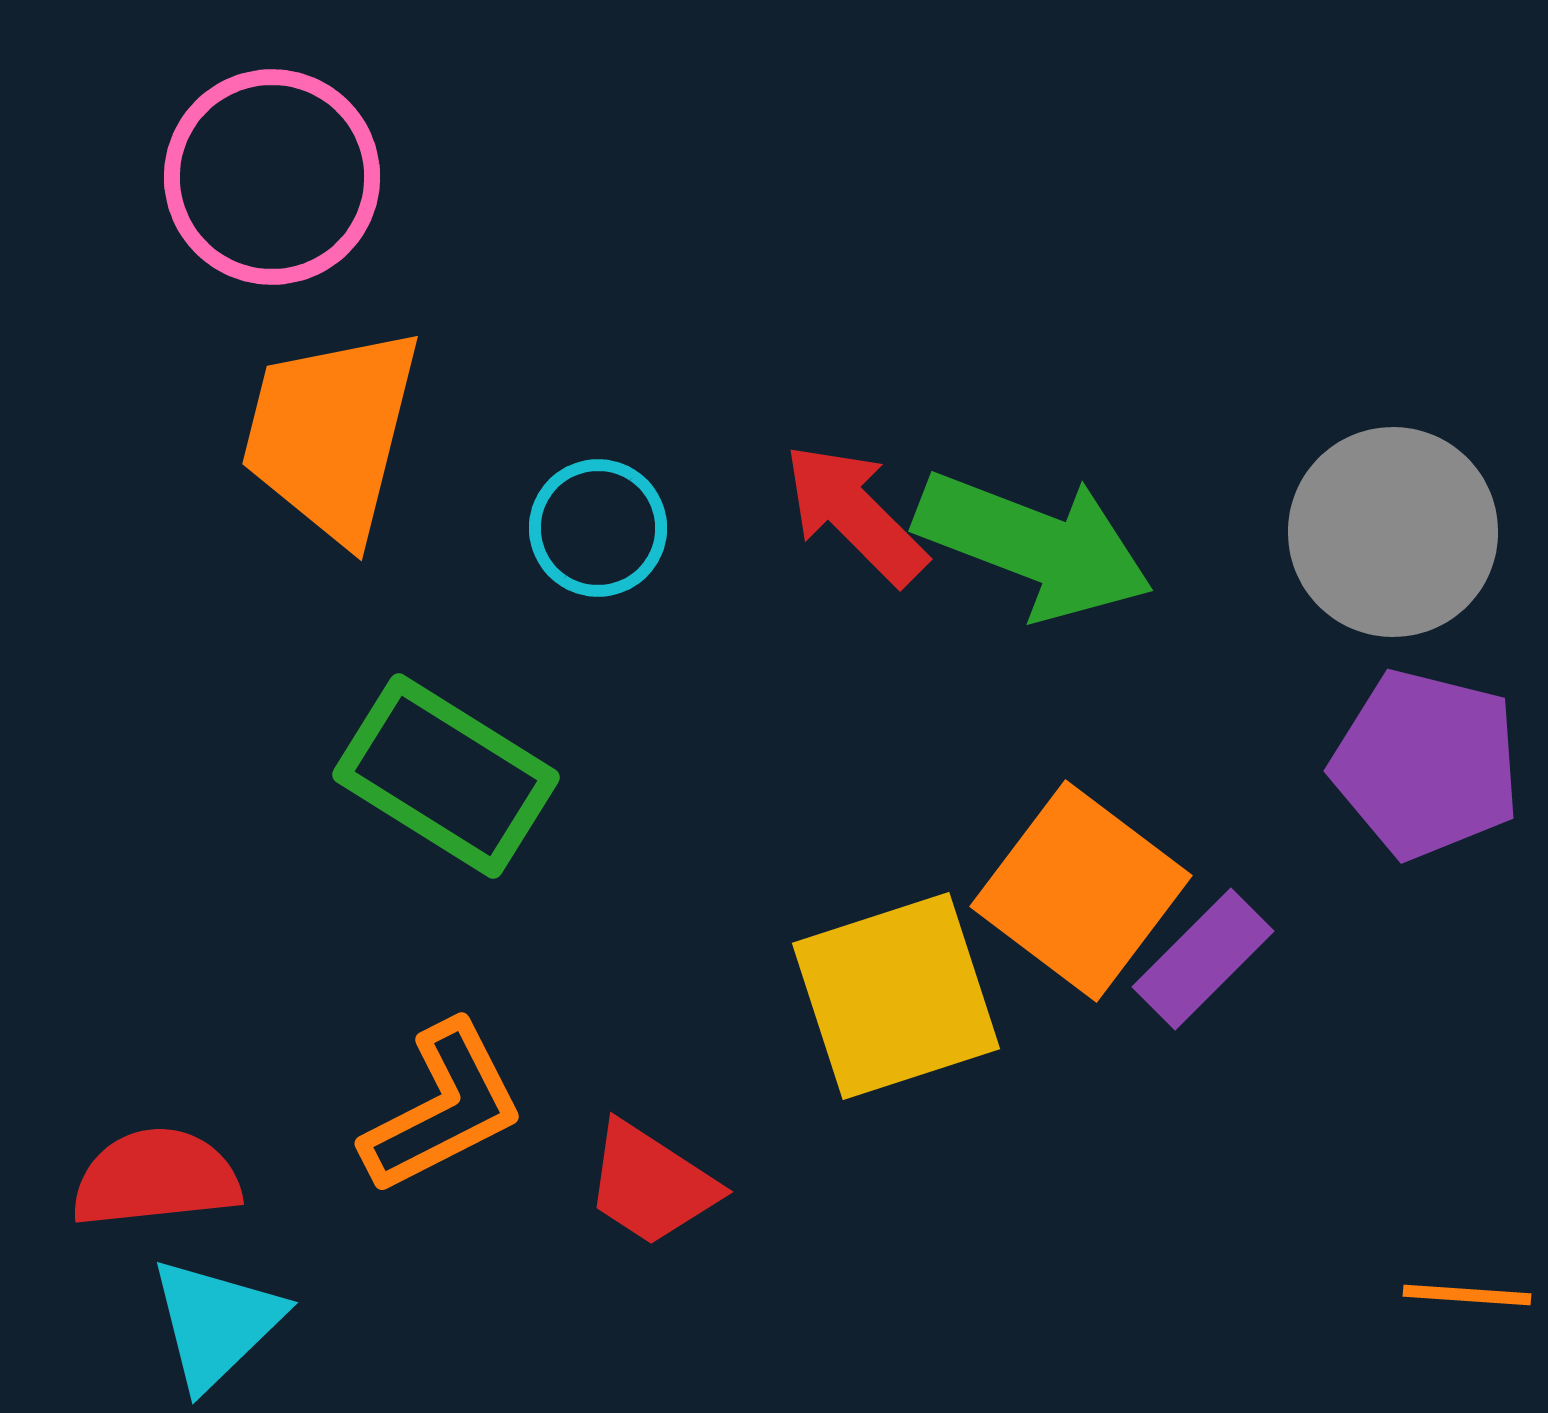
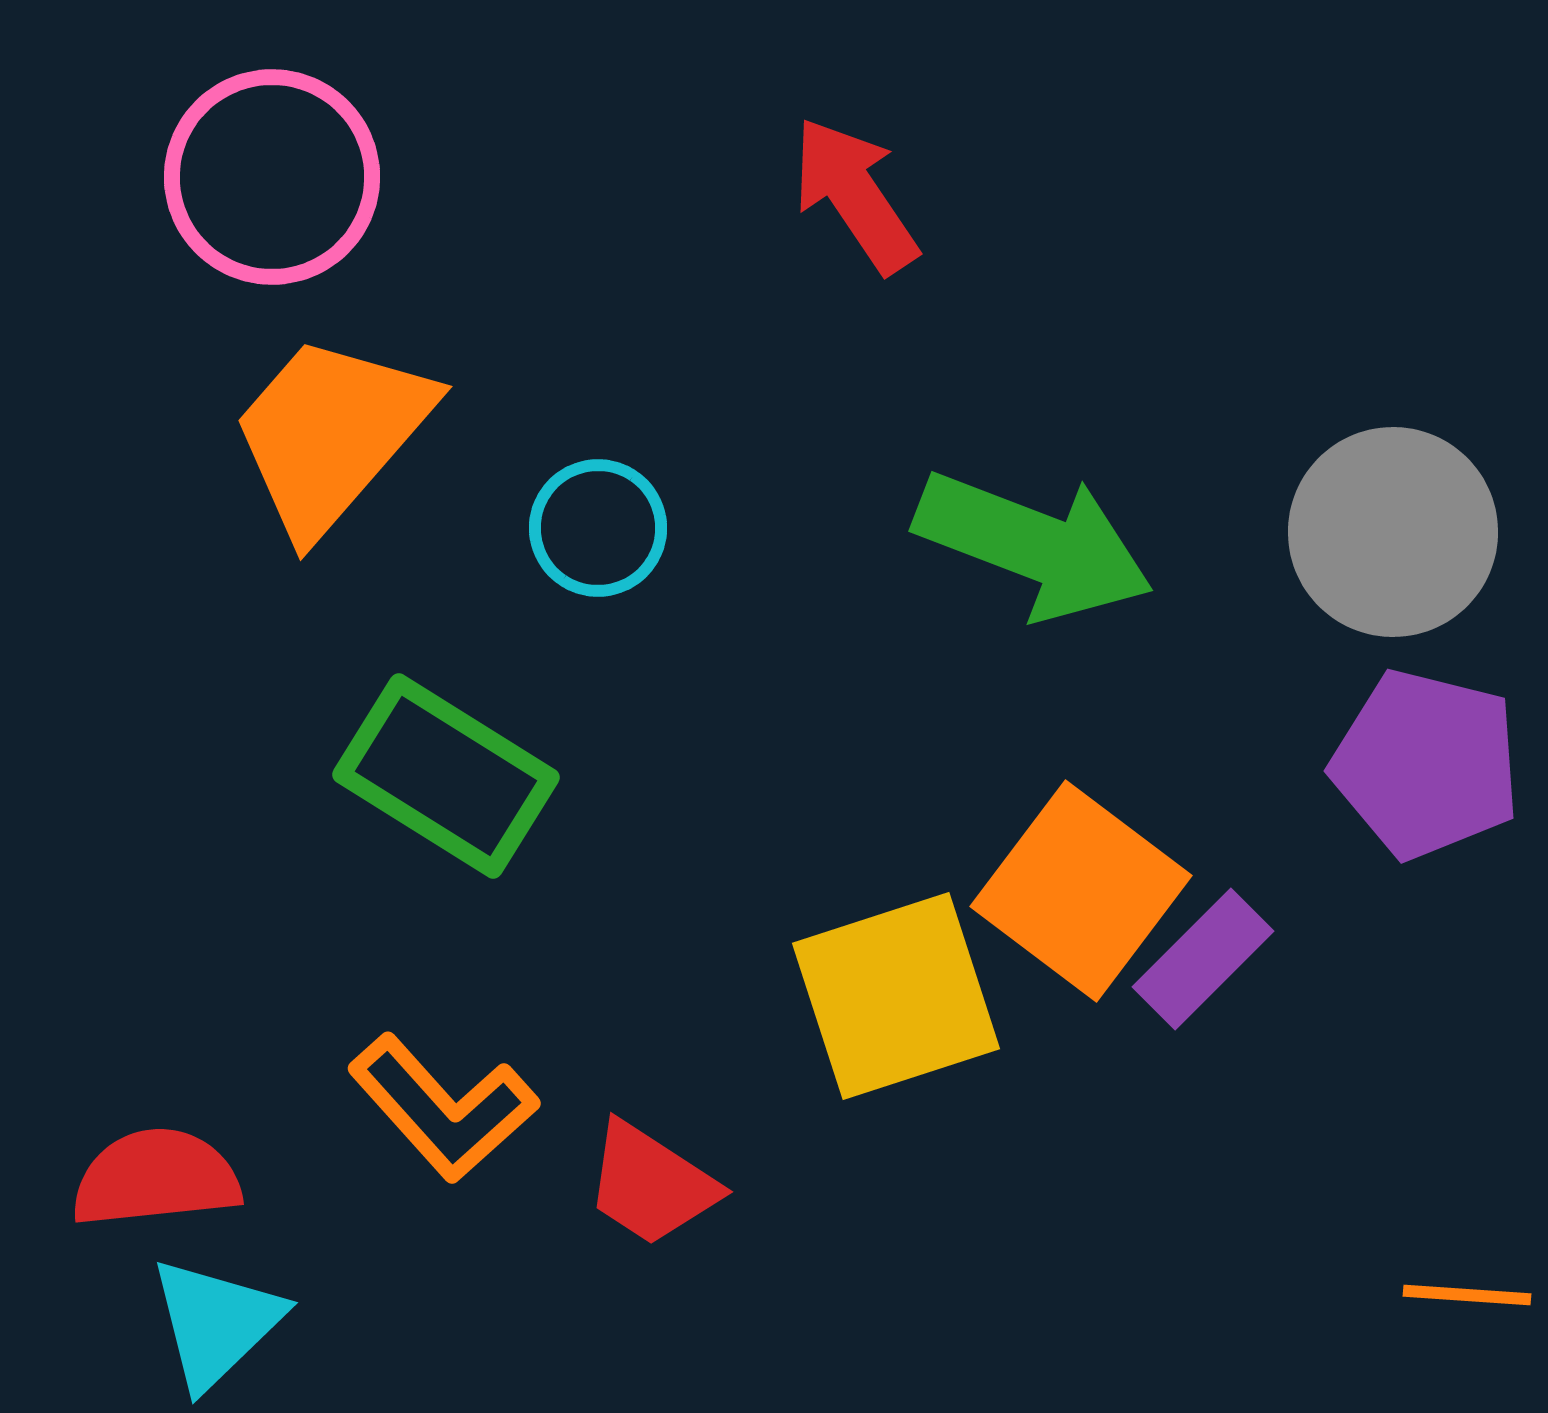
orange trapezoid: rotated 27 degrees clockwise
red arrow: moved 319 px up; rotated 11 degrees clockwise
orange L-shape: rotated 75 degrees clockwise
